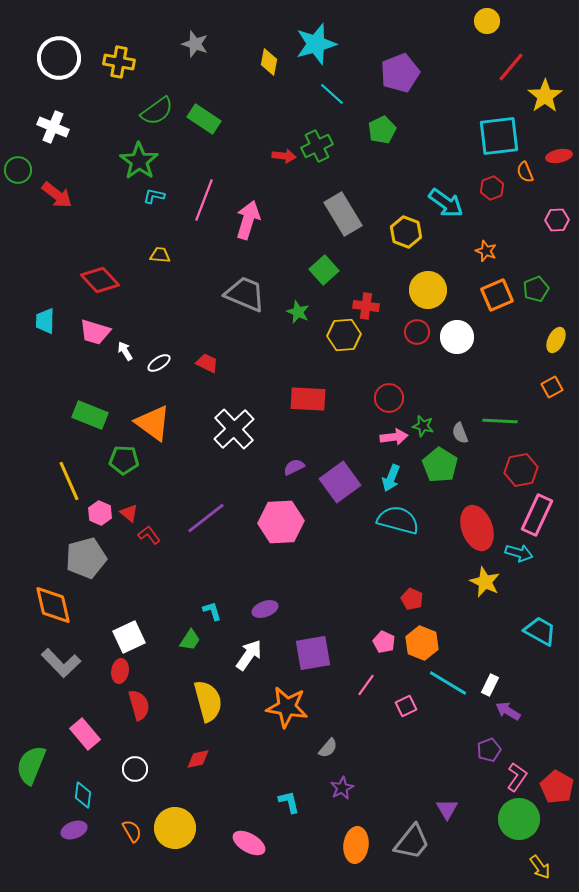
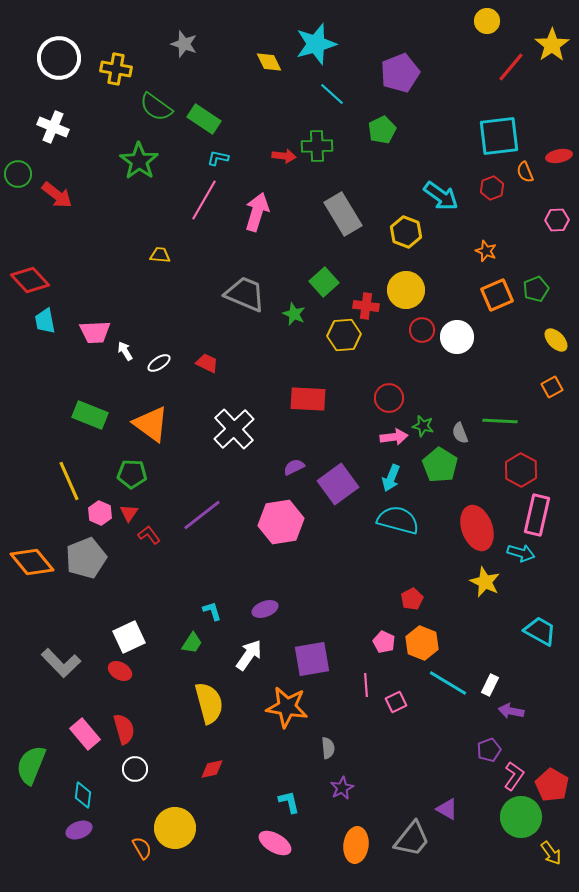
gray star at (195, 44): moved 11 px left
yellow cross at (119, 62): moved 3 px left, 7 px down
yellow diamond at (269, 62): rotated 36 degrees counterclockwise
yellow star at (545, 96): moved 7 px right, 51 px up
green semicircle at (157, 111): moved 1 px left, 4 px up; rotated 72 degrees clockwise
green cross at (317, 146): rotated 24 degrees clockwise
green circle at (18, 170): moved 4 px down
cyan L-shape at (154, 196): moved 64 px right, 38 px up
pink line at (204, 200): rotated 9 degrees clockwise
cyan arrow at (446, 203): moved 5 px left, 7 px up
pink arrow at (248, 220): moved 9 px right, 8 px up
green square at (324, 270): moved 12 px down
red diamond at (100, 280): moved 70 px left
yellow circle at (428, 290): moved 22 px left
green star at (298, 312): moved 4 px left, 2 px down
cyan trapezoid at (45, 321): rotated 12 degrees counterclockwise
pink trapezoid at (95, 332): rotated 20 degrees counterclockwise
red circle at (417, 332): moved 5 px right, 2 px up
yellow ellipse at (556, 340): rotated 70 degrees counterclockwise
orange triangle at (153, 423): moved 2 px left, 1 px down
green pentagon at (124, 460): moved 8 px right, 14 px down
red hexagon at (521, 470): rotated 20 degrees counterclockwise
purple square at (340, 482): moved 2 px left, 2 px down
red triangle at (129, 513): rotated 24 degrees clockwise
pink rectangle at (537, 515): rotated 12 degrees counterclockwise
purple line at (206, 518): moved 4 px left, 3 px up
pink hexagon at (281, 522): rotated 6 degrees counterclockwise
cyan arrow at (519, 553): moved 2 px right
gray pentagon at (86, 558): rotated 6 degrees counterclockwise
red pentagon at (412, 599): rotated 20 degrees clockwise
orange diamond at (53, 605): moved 21 px left, 43 px up; rotated 27 degrees counterclockwise
green trapezoid at (190, 640): moved 2 px right, 3 px down
purple square at (313, 653): moved 1 px left, 6 px down
red ellipse at (120, 671): rotated 70 degrees counterclockwise
pink line at (366, 685): rotated 40 degrees counterclockwise
yellow semicircle at (208, 701): moved 1 px right, 2 px down
red semicircle at (139, 705): moved 15 px left, 24 px down
pink square at (406, 706): moved 10 px left, 4 px up
purple arrow at (508, 711): moved 3 px right; rotated 20 degrees counterclockwise
gray semicircle at (328, 748): rotated 45 degrees counterclockwise
red diamond at (198, 759): moved 14 px right, 10 px down
pink L-shape at (517, 777): moved 3 px left, 1 px up
red pentagon at (557, 787): moved 5 px left, 2 px up
purple triangle at (447, 809): rotated 30 degrees counterclockwise
green circle at (519, 819): moved 2 px right, 2 px up
purple ellipse at (74, 830): moved 5 px right
orange semicircle at (132, 831): moved 10 px right, 17 px down
gray trapezoid at (412, 842): moved 3 px up
pink ellipse at (249, 843): moved 26 px right
yellow arrow at (540, 867): moved 11 px right, 14 px up
